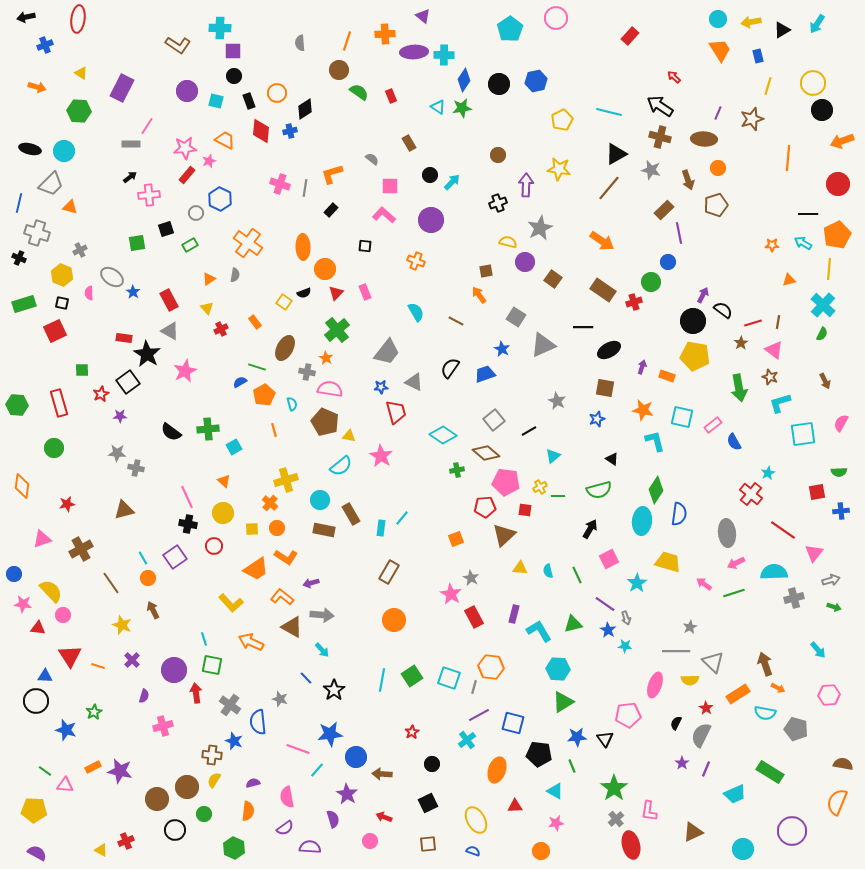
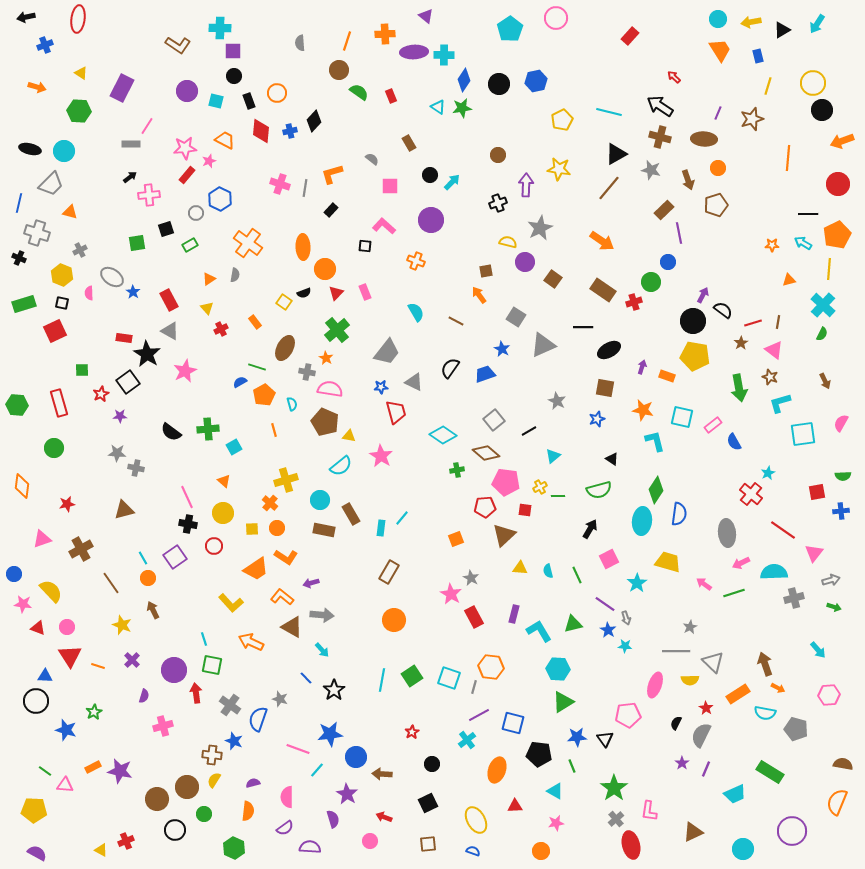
purple triangle at (423, 16): moved 3 px right
black diamond at (305, 109): moved 9 px right, 12 px down; rotated 15 degrees counterclockwise
orange triangle at (70, 207): moved 5 px down
pink L-shape at (384, 215): moved 11 px down
green semicircle at (839, 472): moved 4 px right, 4 px down
pink arrow at (736, 563): moved 5 px right
pink circle at (63, 615): moved 4 px right, 12 px down
red triangle at (38, 628): rotated 14 degrees clockwise
blue semicircle at (258, 722): moved 3 px up; rotated 25 degrees clockwise
pink semicircle at (287, 797): rotated 10 degrees clockwise
